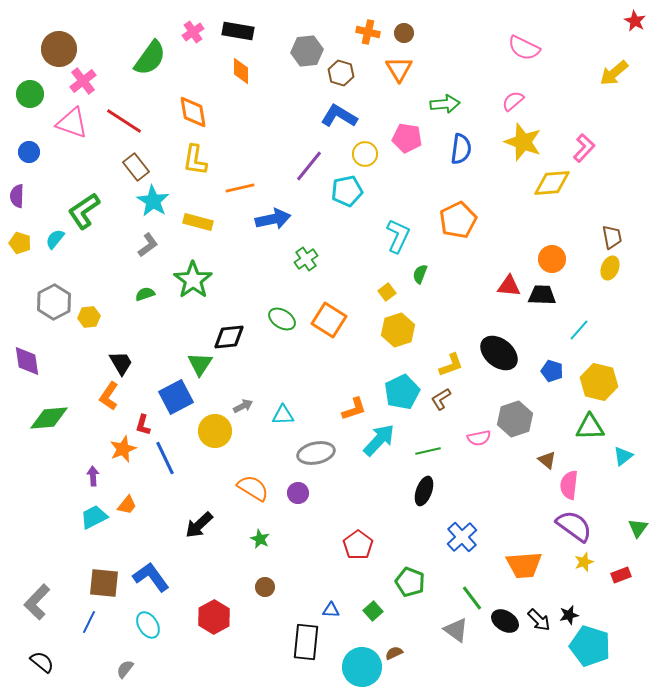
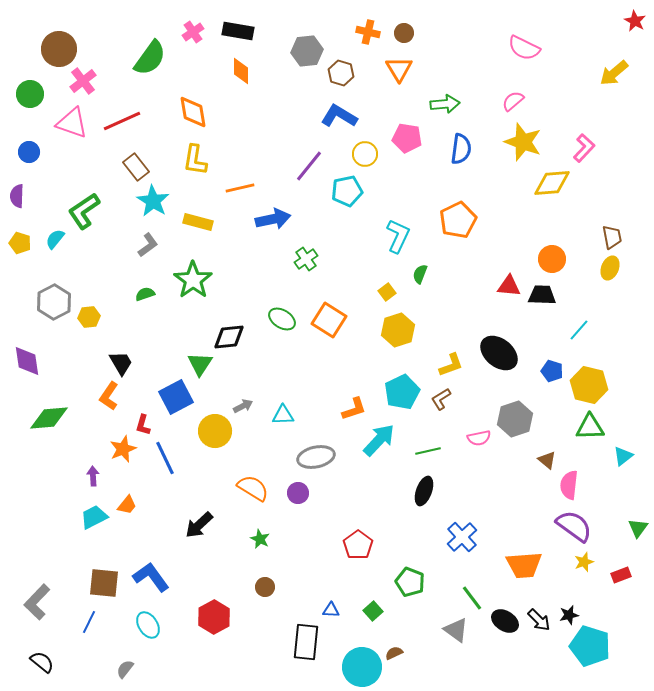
red line at (124, 121): moved 2 px left; rotated 57 degrees counterclockwise
yellow hexagon at (599, 382): moved 10 px left, 3 px down
gray ellipse at (316, 453): moved 4 px down
